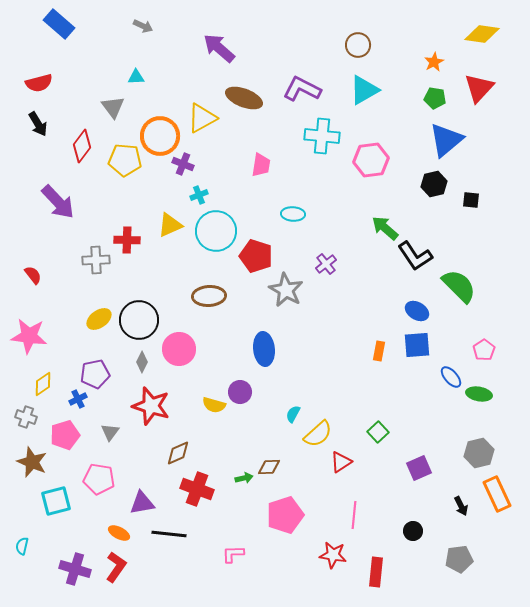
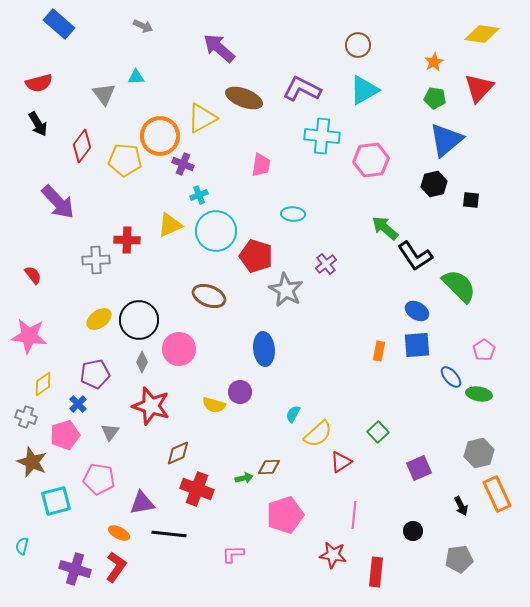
gray triangle at (113, 107): moved 9 px left, 13 px up
brown ellipse at (209, 296): rotated 24 degrees clockwise
blue cross at (78, 399): moved 5 px down; rotated 18 degrees counterclockwise
